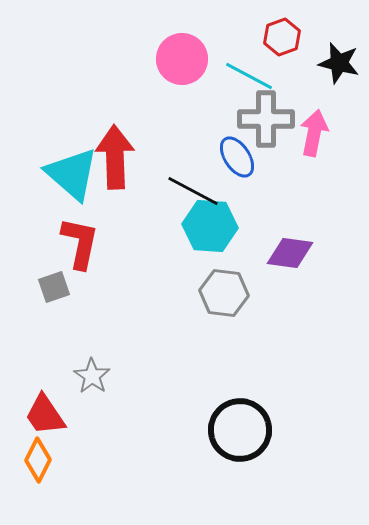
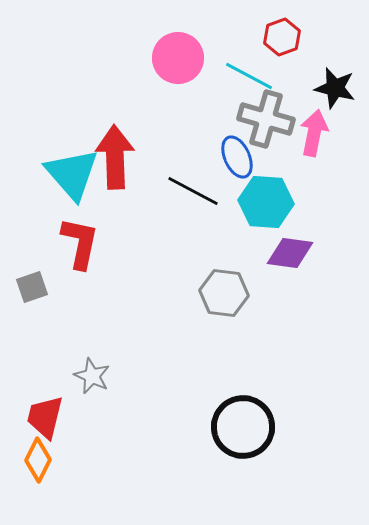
pink circle: moved 4 px left, 1 px up
black star: moved 4 px left, 25 px down
gray cross: rotated 16 degrees clockwise
blue ellipse: rotated 9 degrees clockwise
cyan triangle: rotated 8 degrees clockwise
cyan hexagon: moved 56 px right, 24 px up
gray square: moved 22 px left
gray star: rotated 9 degrees counterclockwise
red trapezoid: moved 2 px down; rotated 48 degrees clockwise
black circle: moved 3 px right, 3 px up
